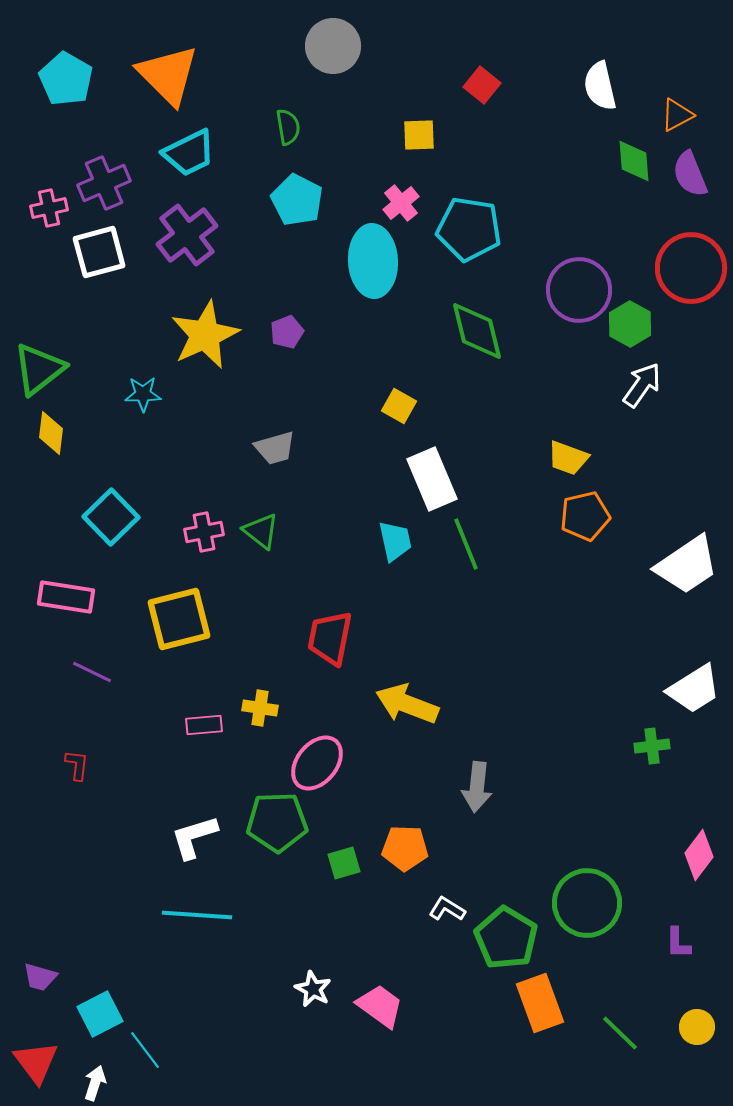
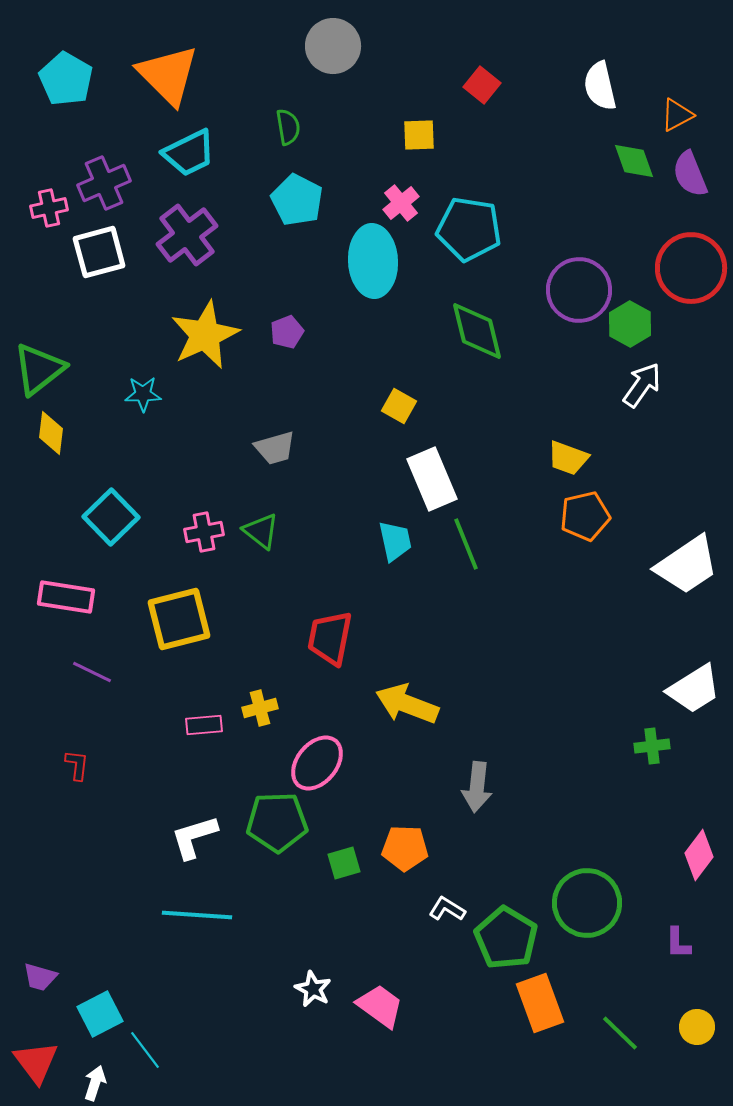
green diamond at (634, 161): rotated 15 degrees counterclockwise
yellow cross at (260, 708): rotated 24 degrees counterclockwise
